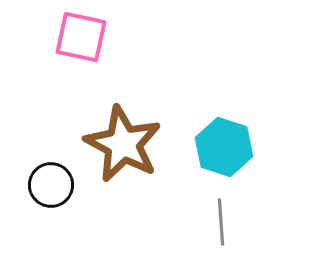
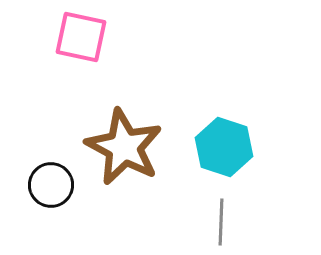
brown star: moved 1 px right, 3 px down
gray line: rotated 6 degrees clockwise
